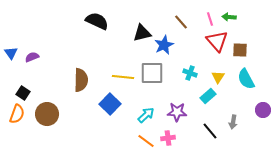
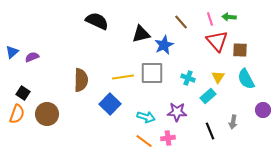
black triangle: moved 1 px left, 1 px down
blue triangle: moved 1 px right, 1 px up; rotated 24 degrees clockwise
cyan cross: moved 2 px left, 5 px down
yellow line: rotated 15 degrees counterclockwise
cyan arrow: moved 2 px down; rotated 60 degrees clockwise
black line: rotated 18 degrees clockwise
orange line: moved 2 px left
